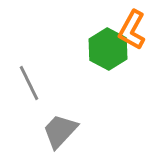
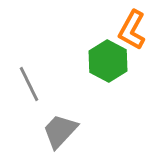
green hexagon: moved 12 px down
gray line: moved 1 px down
